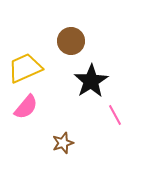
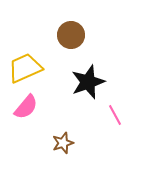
brown circle: moved 6 px up
black star: moved 3 px left, 1 px down; rotated 12 degrees clockwise
